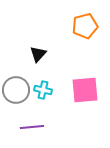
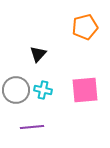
orange pentagon: moved 1 px down
